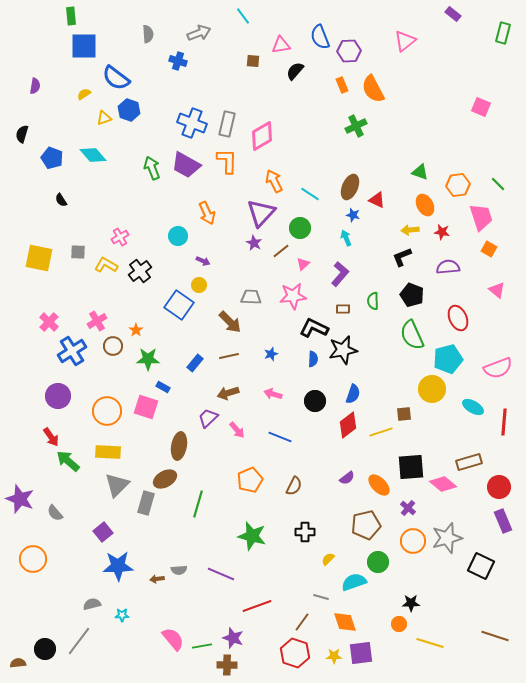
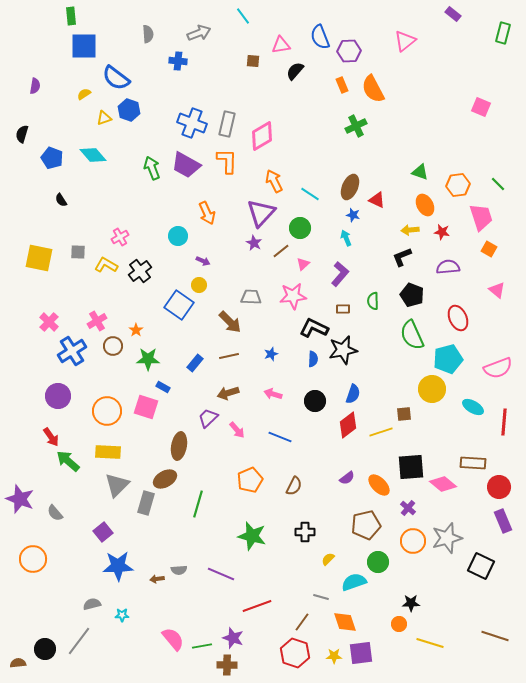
blue cross at (178, 61): rotated 12 degrees counterclockwise
brown rectangle at (469, 462): moved 4 px right, 1 px down; rotated 20 degrees clockwise
